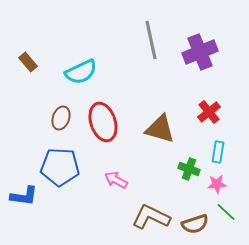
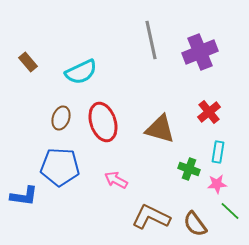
green line: moved 4 px right, 1 px up
brown semicircle: rotated 72 degrees clockwise
